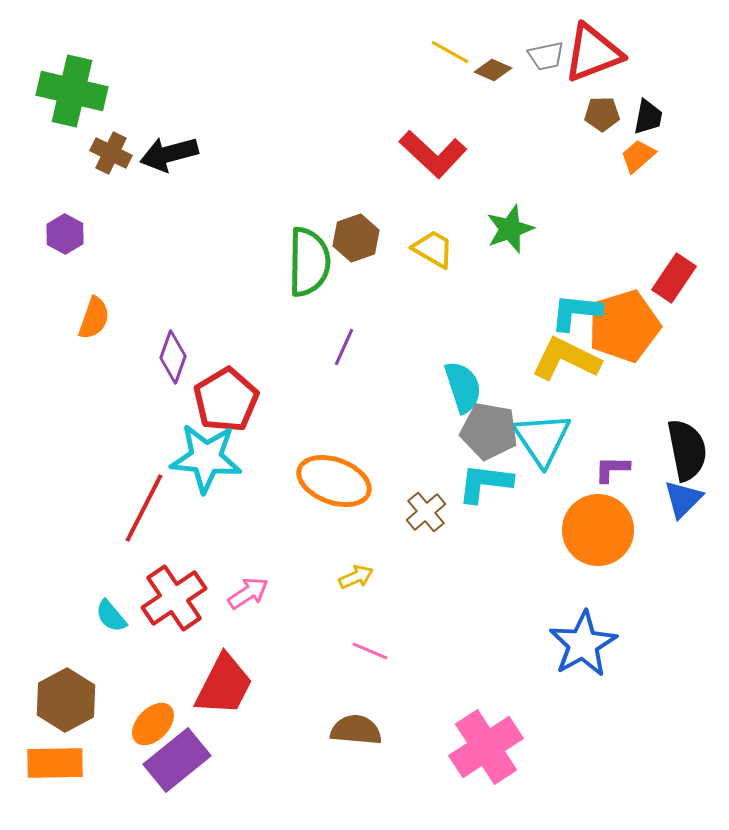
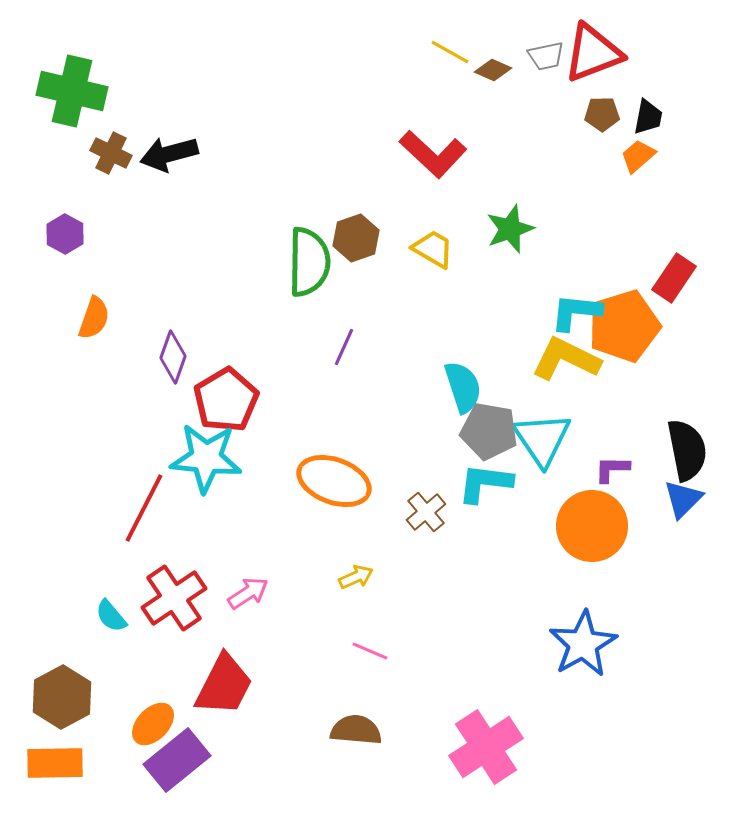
orange circle at (598, 530): moved 6 px left, 4 px up
brown hexagon at (66, 700): moved 4 px left, 3 px up
